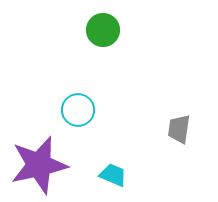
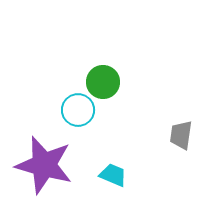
green circle: moved 52 px down
gray trapezoid: moved 2 px right, 6 px down
purple star: moved 5 px right; rotated 28 degrees clockwise
